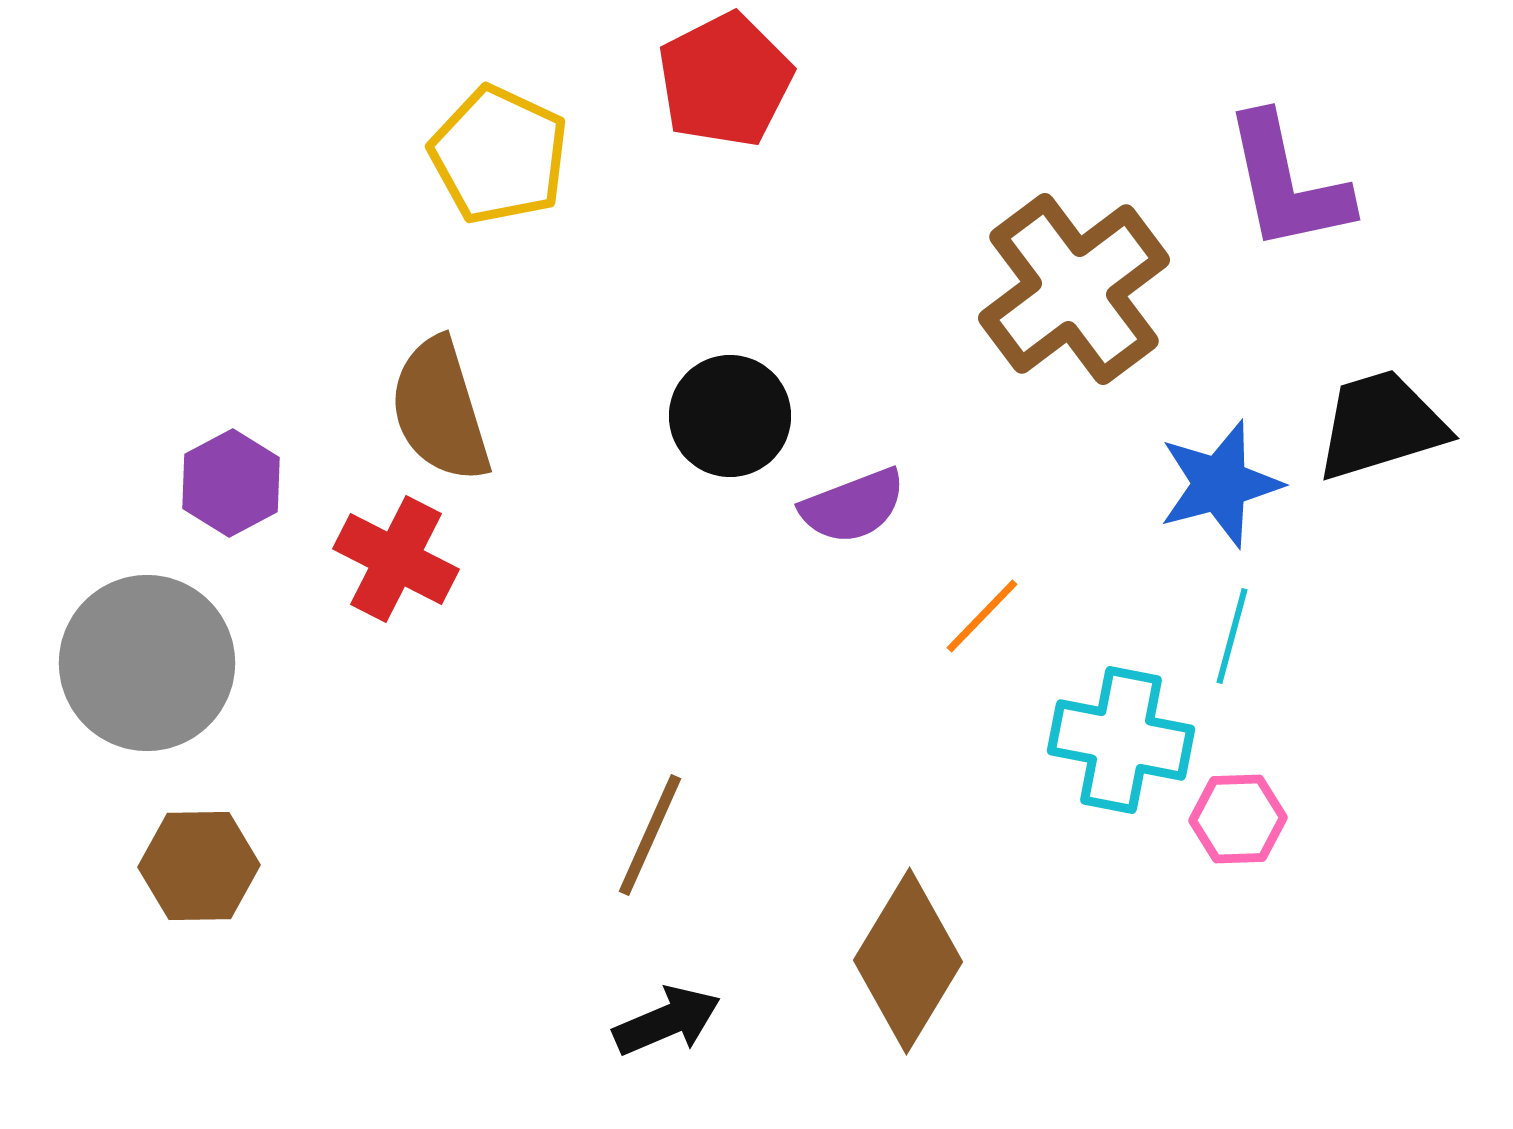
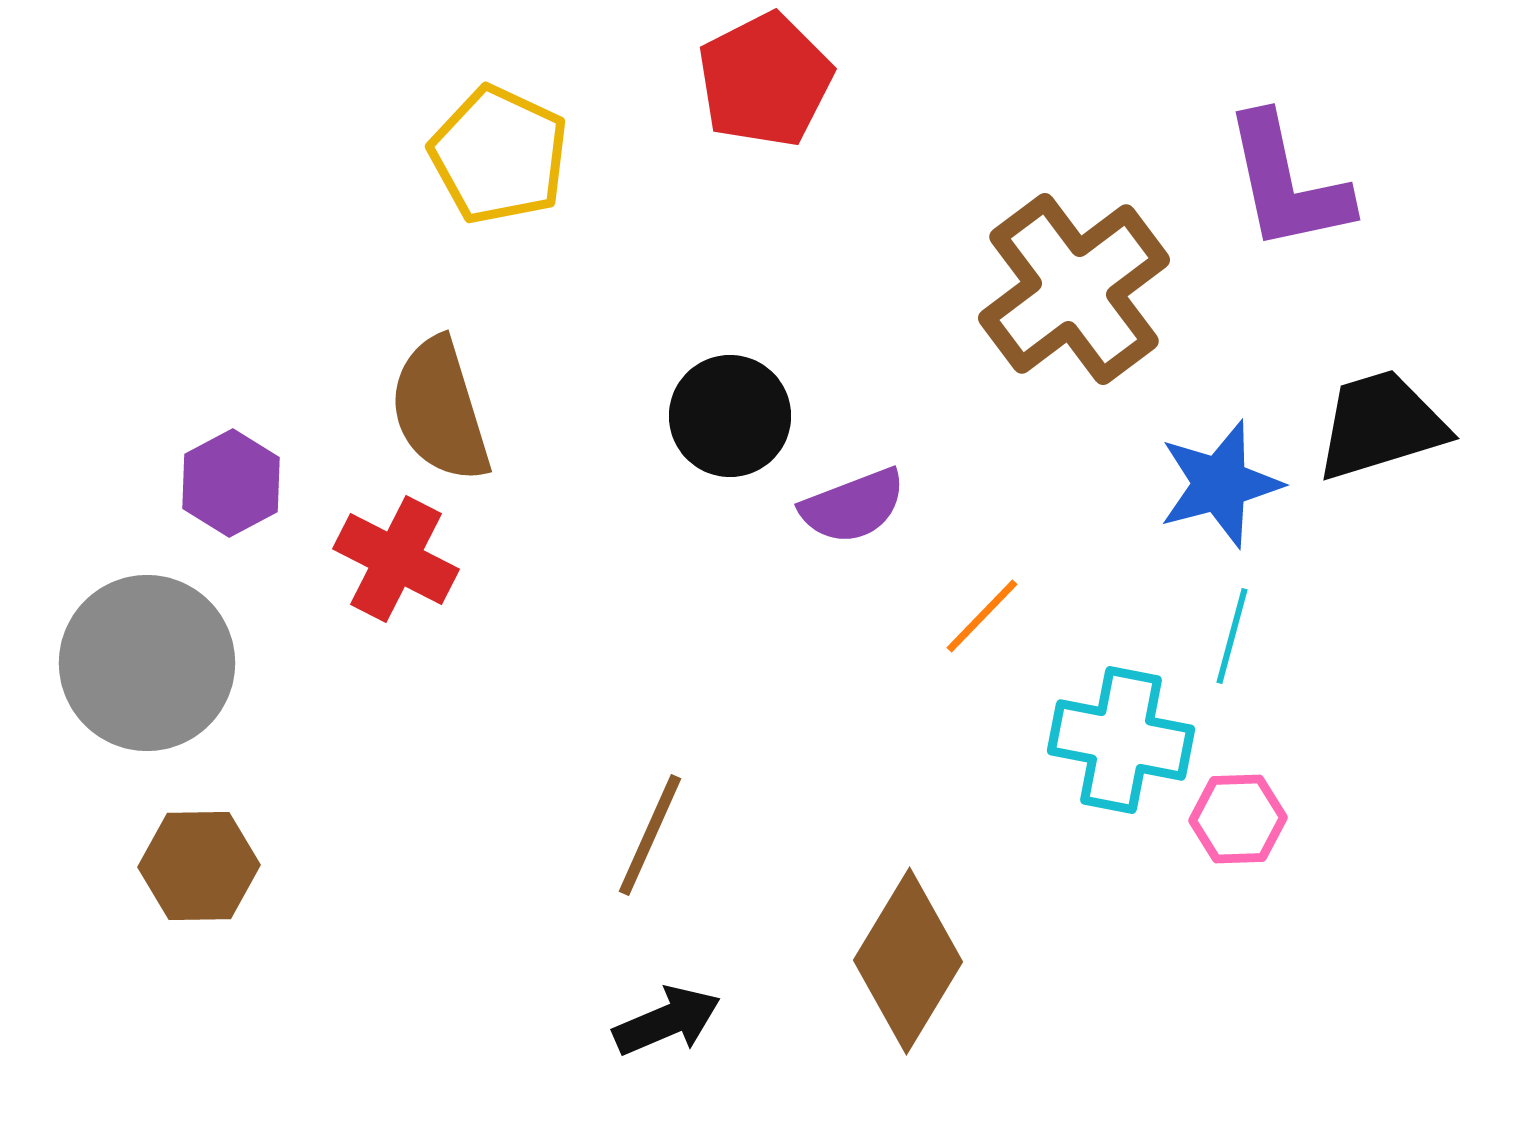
red pentagon: moved 40 px right
